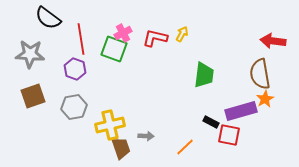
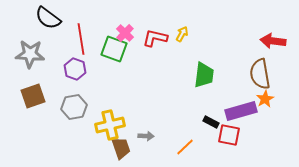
pink cross: moved 2 px right; rotated 18 degrees counterclockwise
